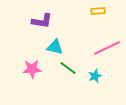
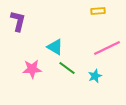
purple L-shape: moved 24 px left; rotated 85 degrees counterclockwise
cyan triangle: rotated 18 degrees clockwise
green line: moved 1 px left
